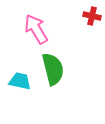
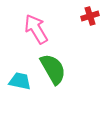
red cross: moved 2 px left; rotated 30 degrees counterclockwise
green semicircle: rotated 16 degrees counterclockwise
